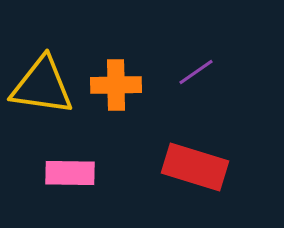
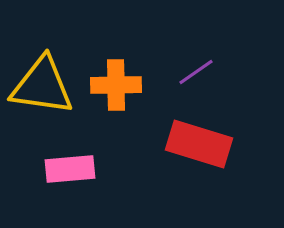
red rectangle: moved 4 px right, 23 px up
pink rectangle: moved 4 px up; rotated 6 degrees counterclockwise
